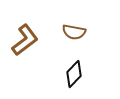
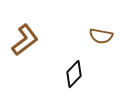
brown semicircle: moved 27 px right, 4 px down
